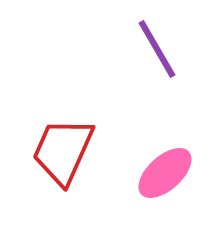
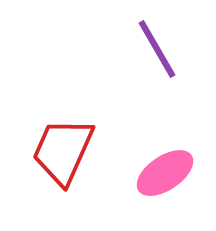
pink ellipse: rotated 8 degrees clockwise
